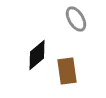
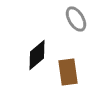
brown rectangle: moved 1 px right, 1 px down
